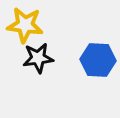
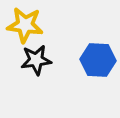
black star: moved 2 px left, 2 px down
